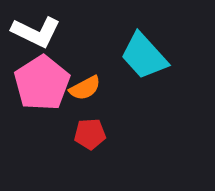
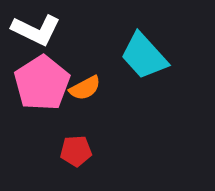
white L-shape: moved 2 px up
red pentagon: moved 14 px left, 17 px down
